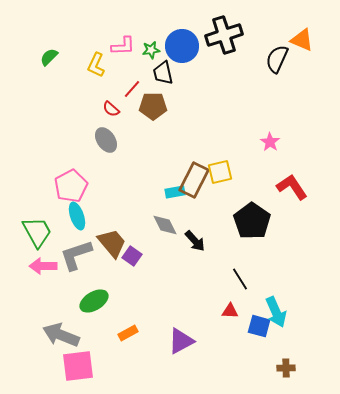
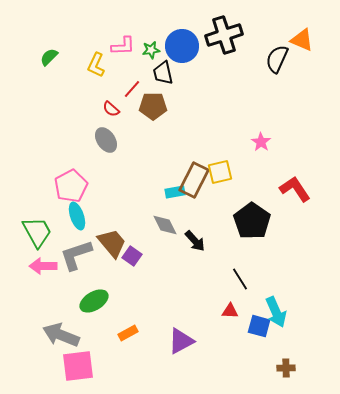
pink star: moved 9 px left
red L-shape: moved 3 px right, 2 px down
